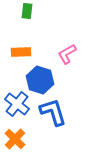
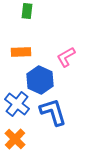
pink L-shape: moved 1 px left, 3 px down
blue hexagon: rotated 8 degrees clockwise
